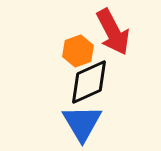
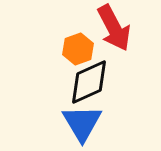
red arrow: moved 1 px right, 4 px up
orange hexagon: moved 2 px up
